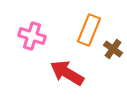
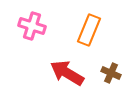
pink cross: moved 10 px up
brown cross: moved 2 px left, 24 px down; rotated 12 degrees counterclockwise
